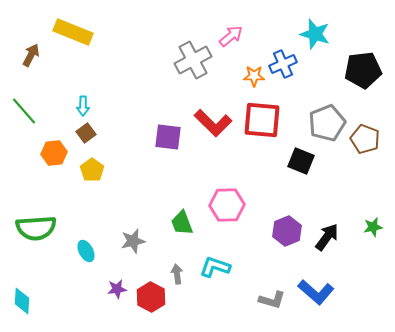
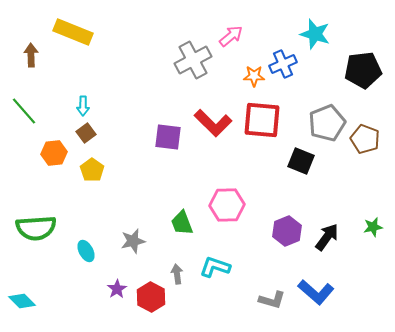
brown arrow: rotated 30 degrees counterclockwise
purple star: rotated 24 degrees counterclockwise
cyan diamond: rotated 48 degrees counterclockwise
